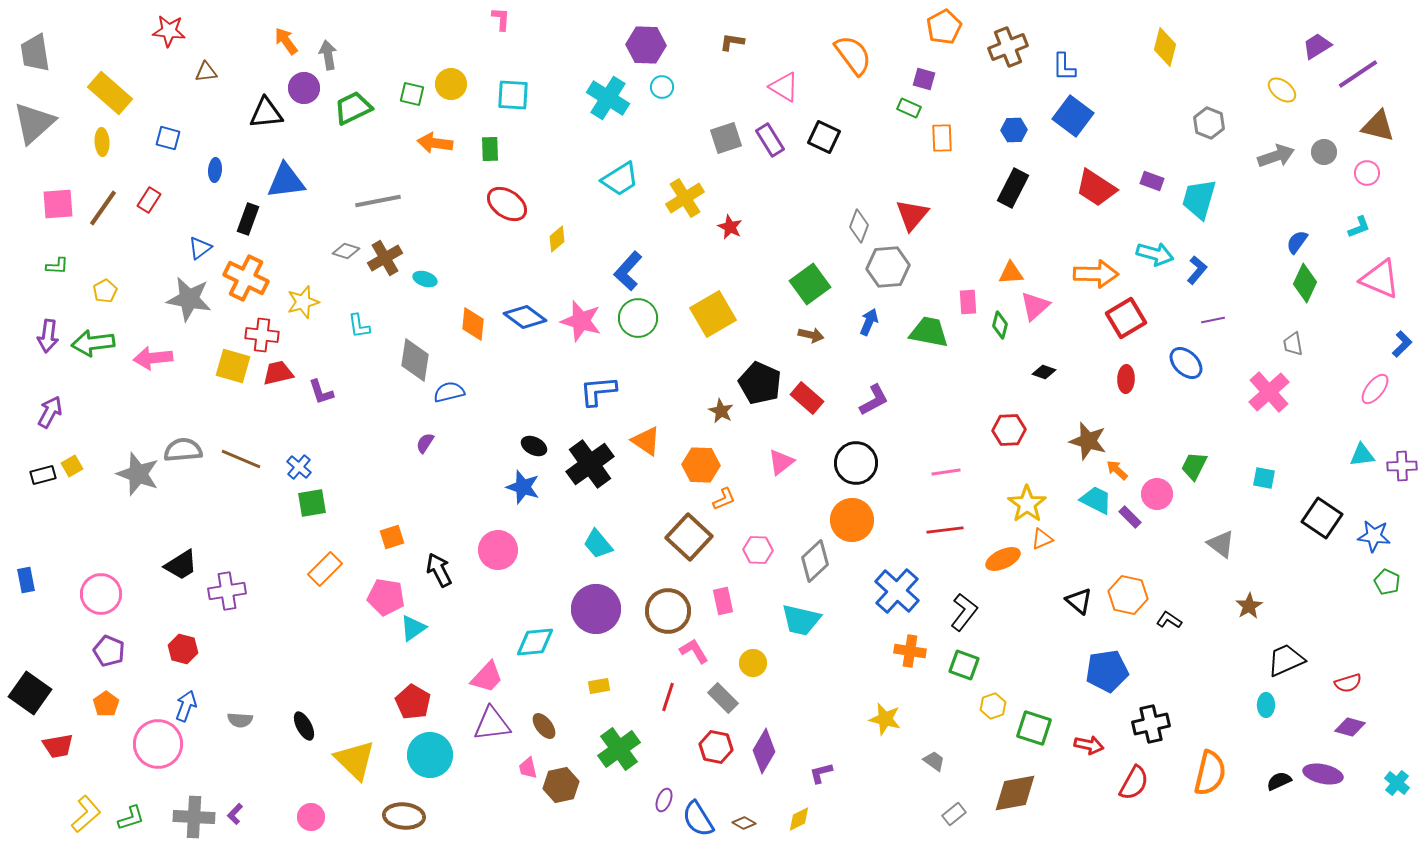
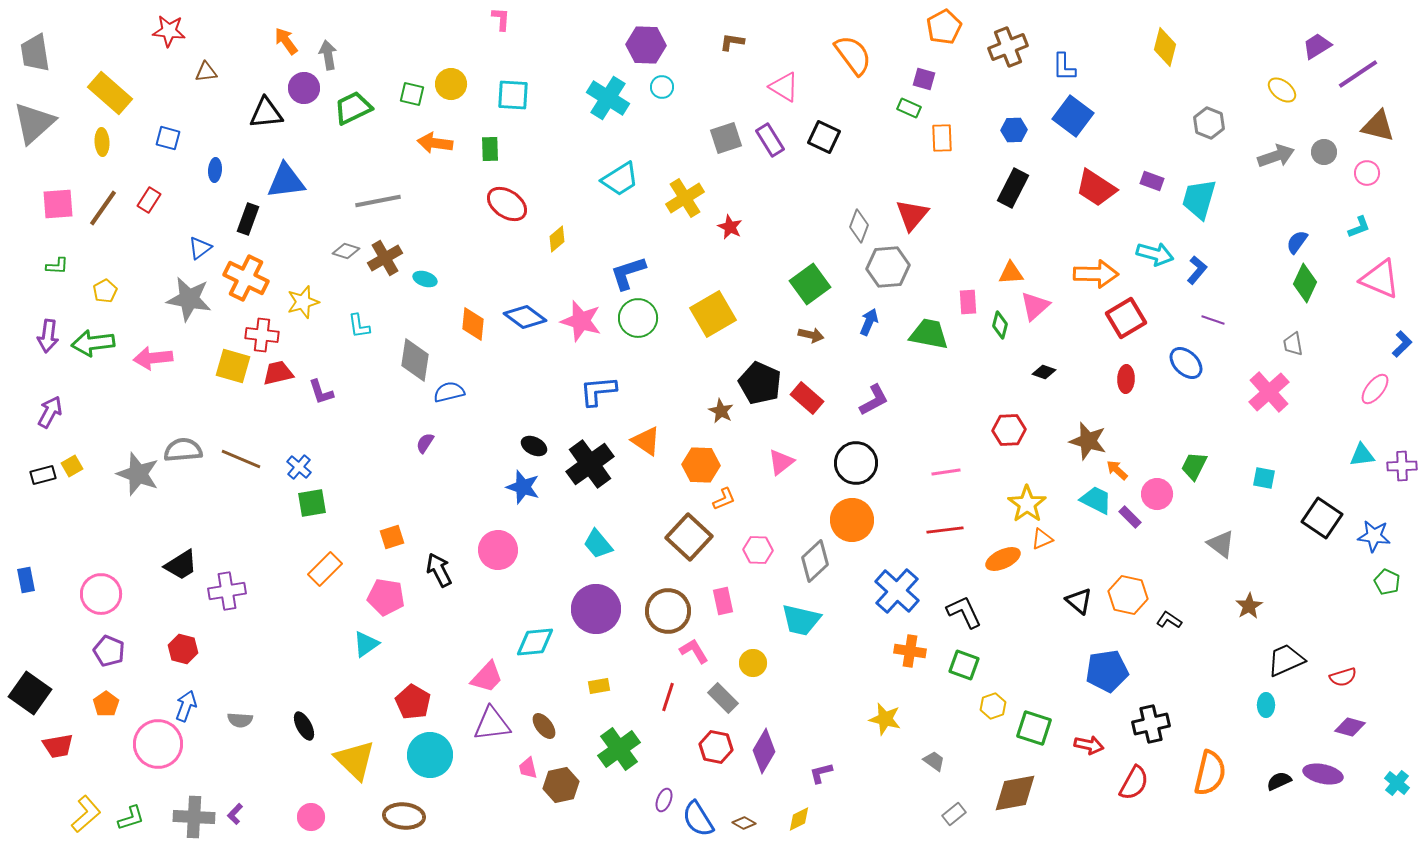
blue L-shape at (628, 271): moved 2 px down; rotated 30 degrees clockwise
purple line at (1213, 320): rotated 30 degrees clockwise
green trapezoid at (929, 332): moved 2 px down
black L-shape at (964, 612): rotated 63 degrees counterclockwise
cyan triangle at (413, 628): moved 47 px left, 16 px down
red semicircle at (1348, 683): moved 5 px left, 6 px up
